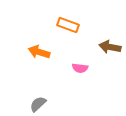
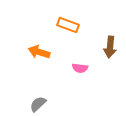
brown arrow: rotated 95 degrees counterclockwise
